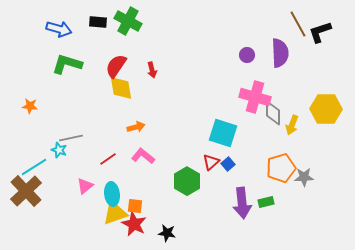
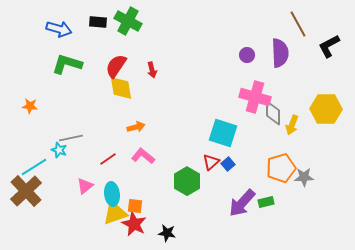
black L-shape: moved 9 px right, 14 px down; rotated 10 degrees counterclockwise
purple arrow: rotated 48 degrees clockwise
